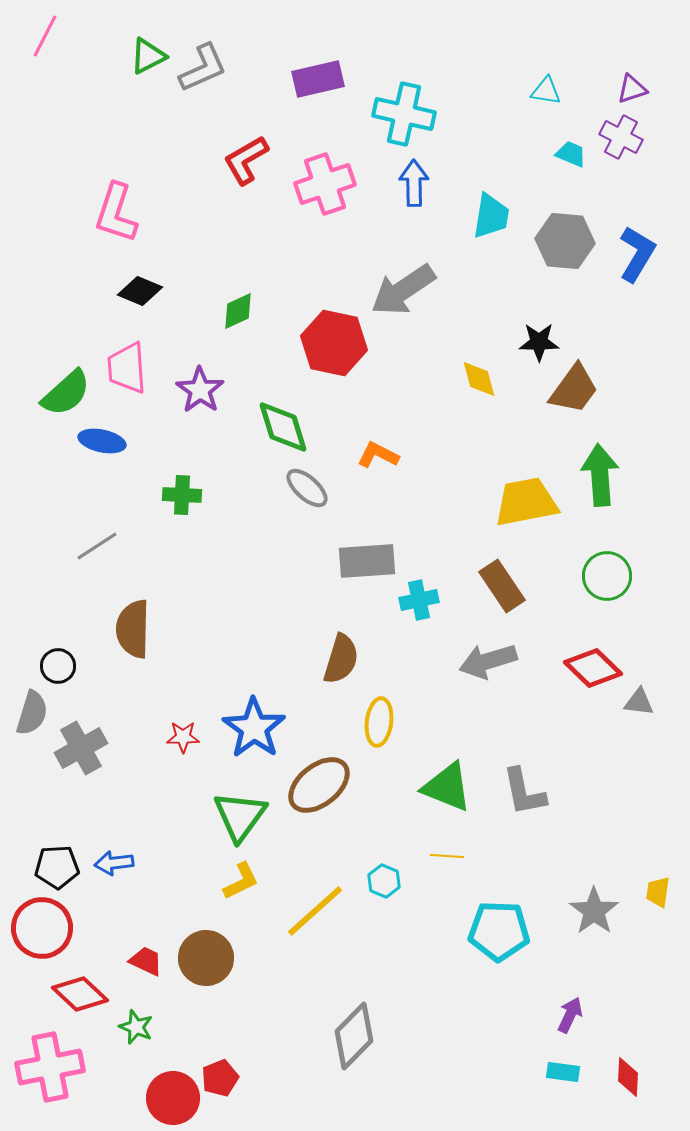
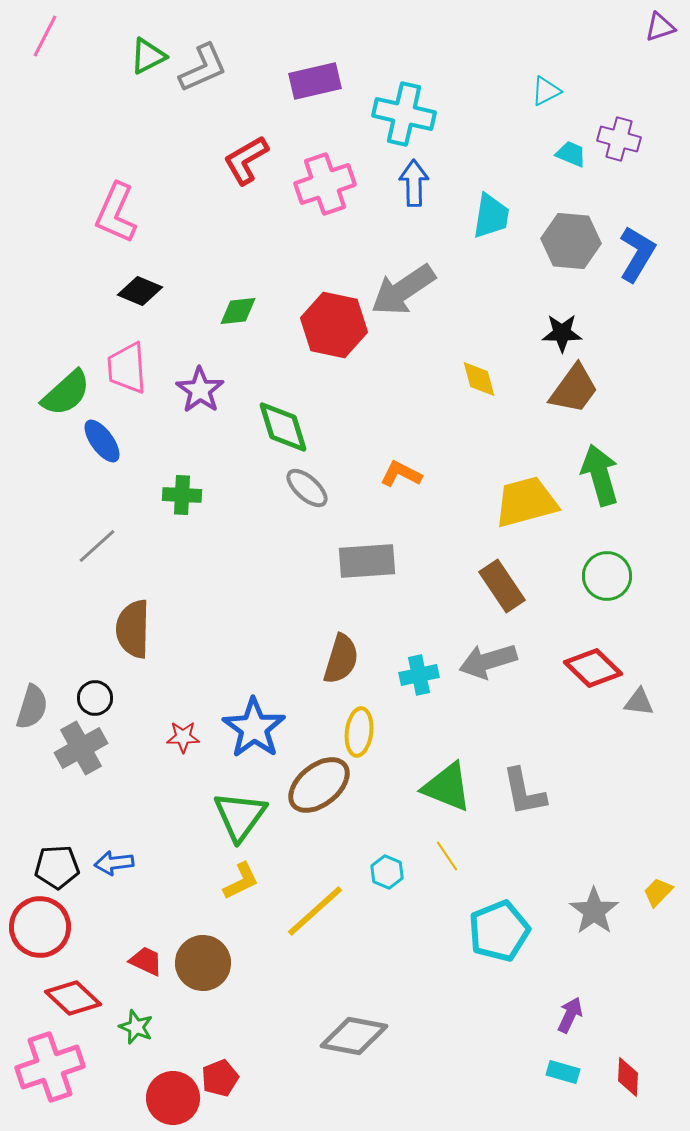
purple rectangle at (318, 79): moved 3 px left, 2 px down
purple triangle at (632, 89): moved 28 px right, 62 px up
cyan triangle at (546, 91): rotated 36 degrees counterclockwise
purple cross at (621, 137): moved 2 px left, 2 px down; rotated 12 degrees counterclockwise
pink L-shape at (116, 213): rotated 6 degrees clockwise
gray hexagon at (565, 241): moved 6 px right
green diamond at (238, 311): rotated 18 degrees clockwise
black star at (539, 342): moved 23 px right, 9 px up
red hexagon at (334, 343): moved 18 px up
blue ellipse at (102, 441): rotated 42 degrees clockwise
orange L-shape at (378, 455): moved 23 px right, 19 px down
green arrow at (600, 475): rotated 12 degrees counterclockwise
yellow trapezoid at (526, 502): rotated 4 degrees counterclockwise
gray line at (97, 546): rotated 9 degrees counterclockwise
cyan cross at (419, 600): moved 75 px down
black circle at (58, 666): moved 37 px right, 32 px down
gray semicircle at (32, 713): moved 6 px up
yellow ellipse at (379, 722): moved 20 px left, 10 px down
yellow line at (447, 856): rotated 52 degrees clockwise
cyan hexagon at (384, 881): moved 3 px right, 9 px up
yellow trapezoid at (658, 892): rotated 36 degrees clockwise
red circle at (42, 928): moved 2 px left, 1 px up
cyan pentagon at (499, 931): rotated 24 degrees counterclockwise
brown circle at (206, 958): moved 3 px left, 5 px down
red diamond at (80, 994): moved 7 px left, 4 px down
gray diamond at (354, 1036): rotated 56 degrees clockwise
pink cross at (50, 1067): rotated 8 degrees counterclockwise
cyan rectangle at (563, 1072): rotated 8 degrees clockwise
